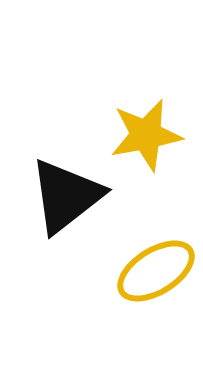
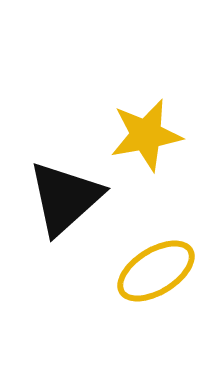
black triangle: moved 1 px left, 2 px down; rotated 4 degrees counterclockwise
